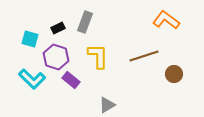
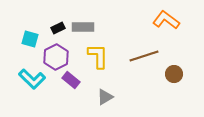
gray rectangle: moved 2 px left, 5 px down; rotated 70 degrees clockwise
purple hexagon: rotated 15 degrees clockwise
gray triangle: moved 2 px left, 8 px up
